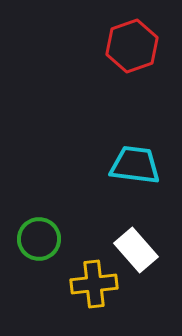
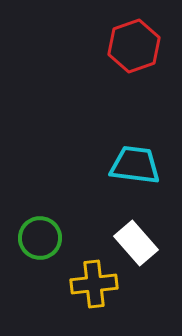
red hexagon: moved 2 px right
green circle: moved 1 px right, 1 px up
white rectangle: moved 7 px up
